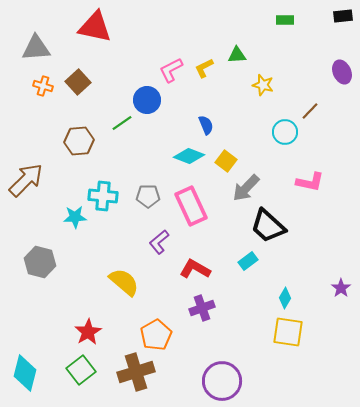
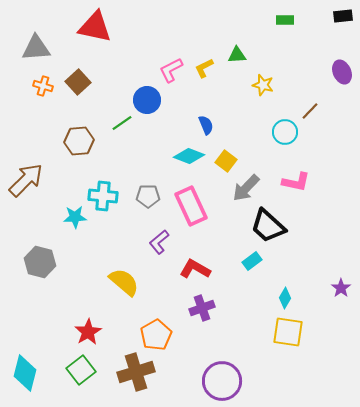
pink L-shape at (310, 182): moved 14 px left
cyan rectangle at (248, 261): moved 4 px right
